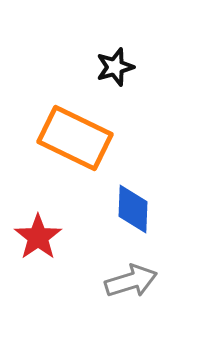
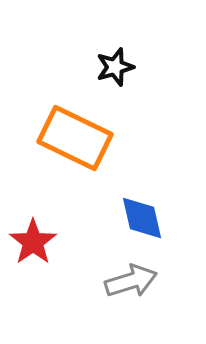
blue diamond: moved 9 px right, 9 px down; rotated 15 degrees counterclockwise
red star: moved 5 px left, 5 px down
